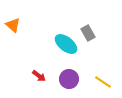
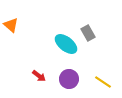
orange triangle: moved 2 px left
